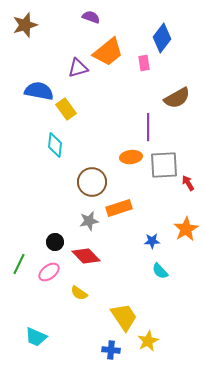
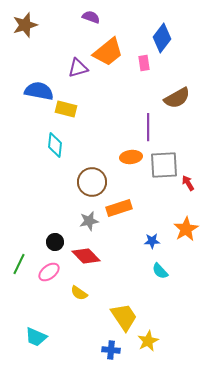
yellow rectangle: rotated 40 degrees counterclockwise
